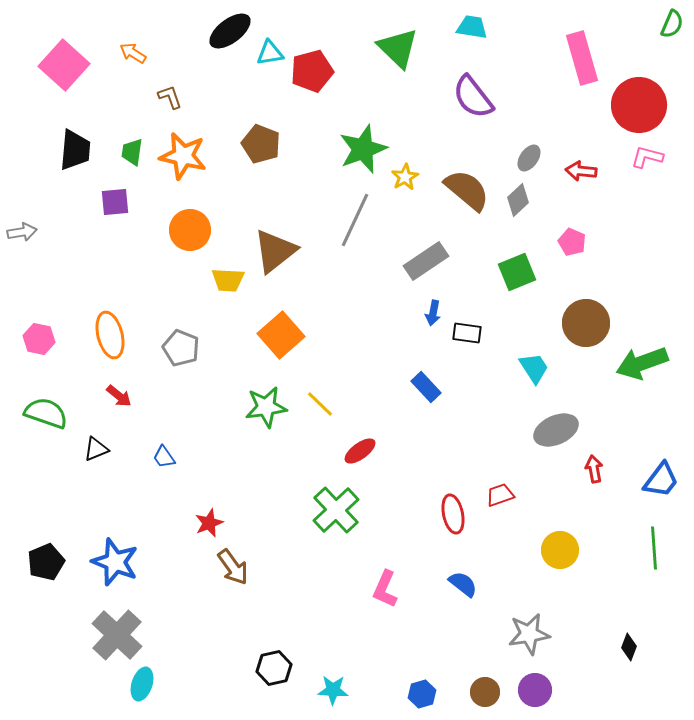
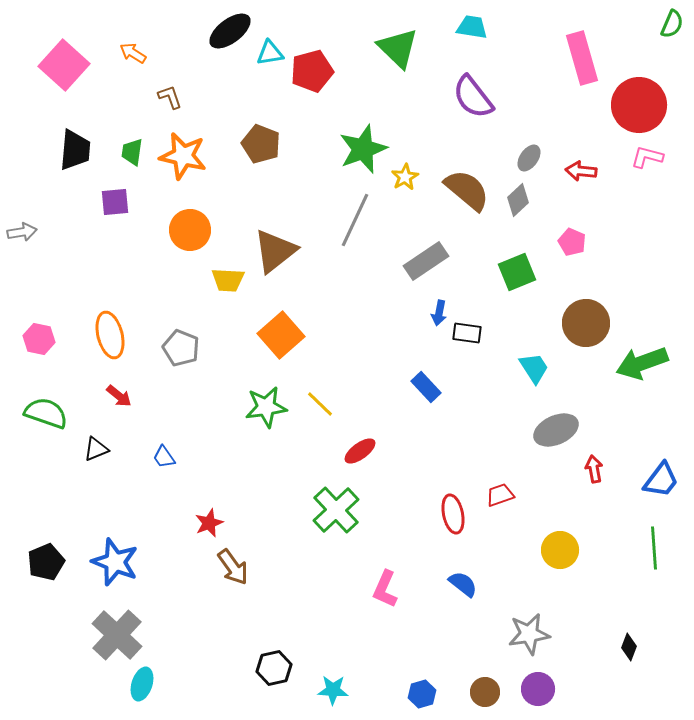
blue arrow at (433, 313): moved 6 px right
purple circle at (535, 690): moved 3 px right, 1 px up
